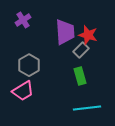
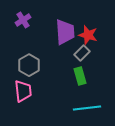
gray rectangle: moved 1 px right, 3 px down
pink trapezoid: rotated 65 degrees counterclockwise
